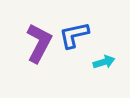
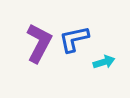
blue L-shape: moved 4 px down
